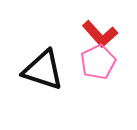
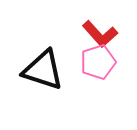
pink pentagon: rotated 8 degrees clockwise
